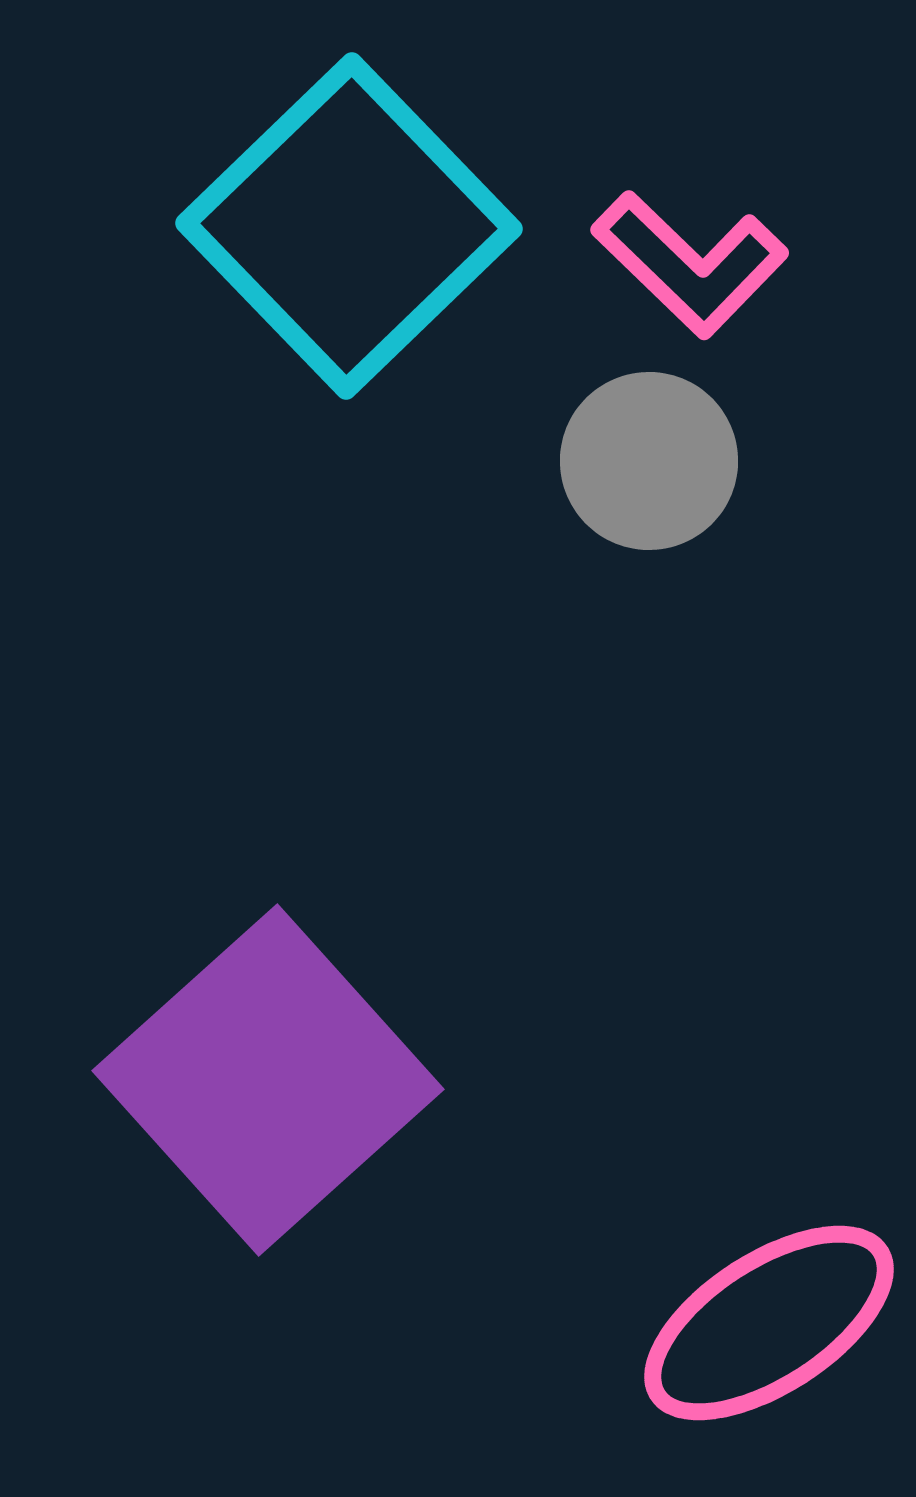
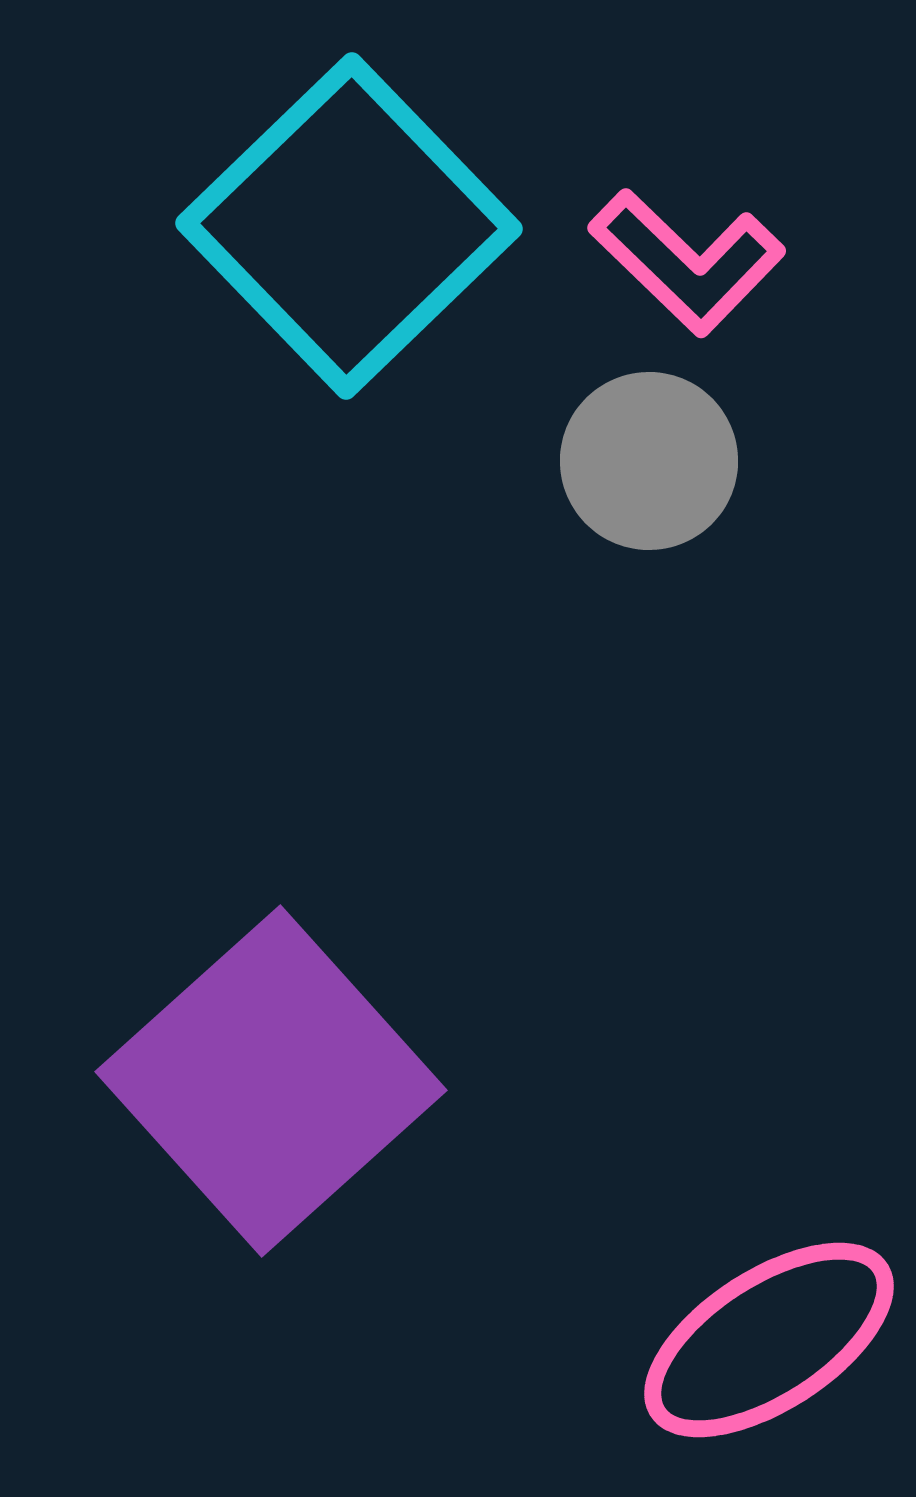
pink L-shape: moved 3 px left, 2 px up
purple square: moved 3 px right, 1 px down
pink ellipse: moved 17 px down
